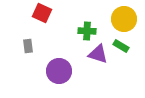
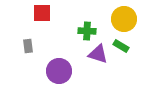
red square: rotated 24 degrees counterclockwise
